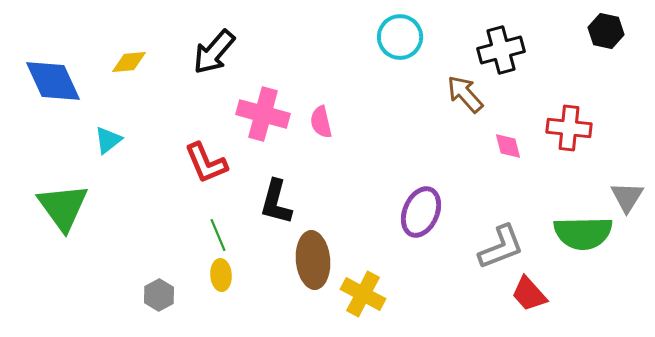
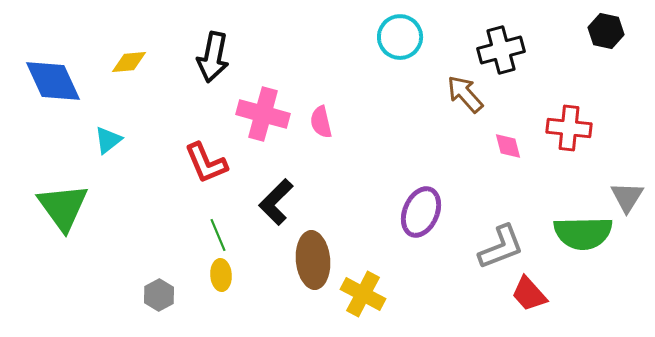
black arrow: moved 1 px left, 5 px down; rotated 30 degrees counterclockwise
black L-shape: rotated 30 degrees clockwise
